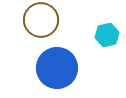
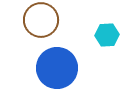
cyan hexagon: rotated 10 degrees clockwise
